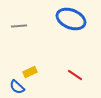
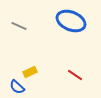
blue ellipse: moved 2 px down
gray line: rotated 28 degrees clockwise
